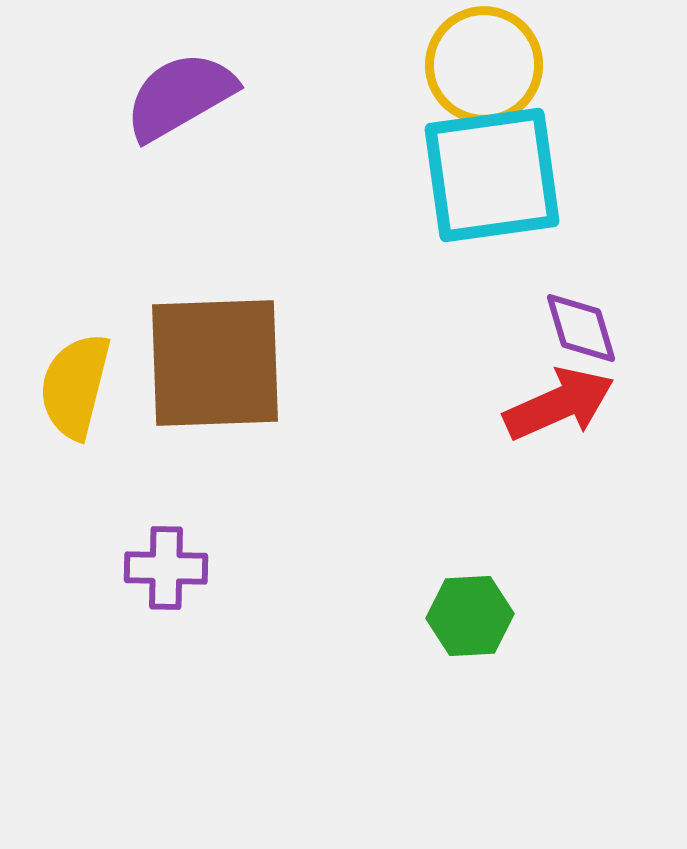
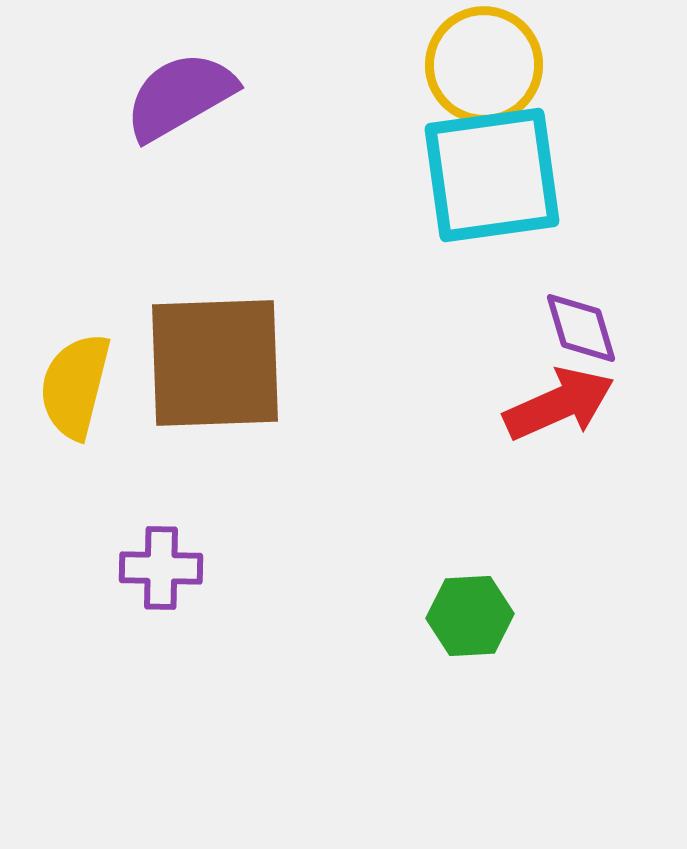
purple cross: moved 5 px left
